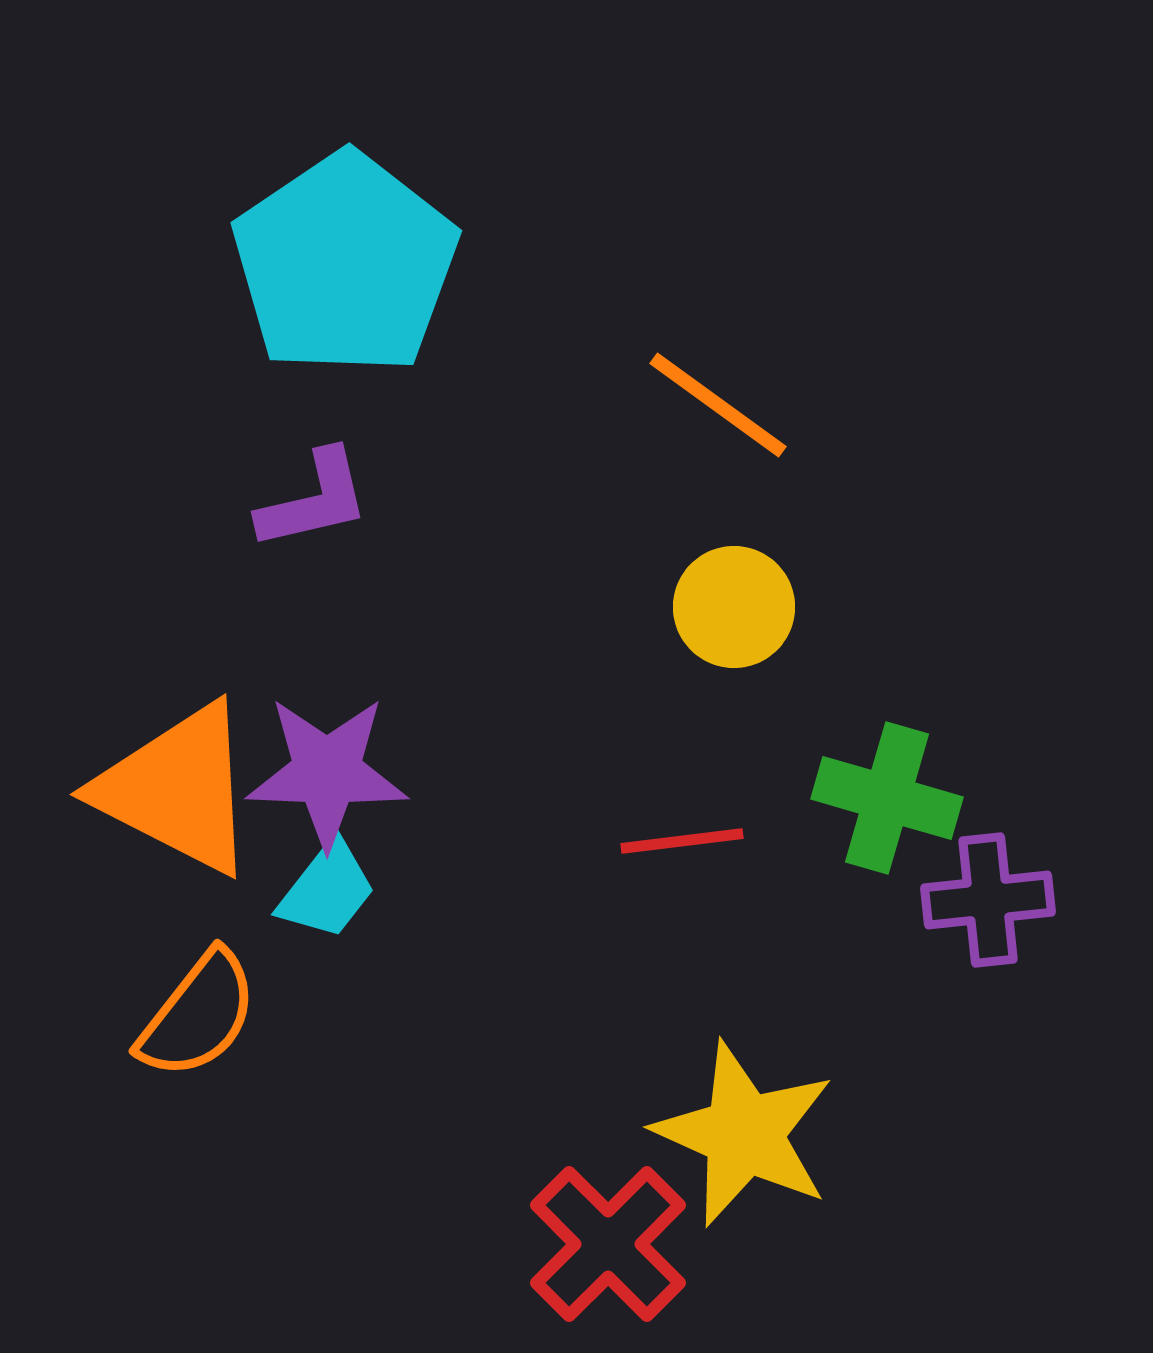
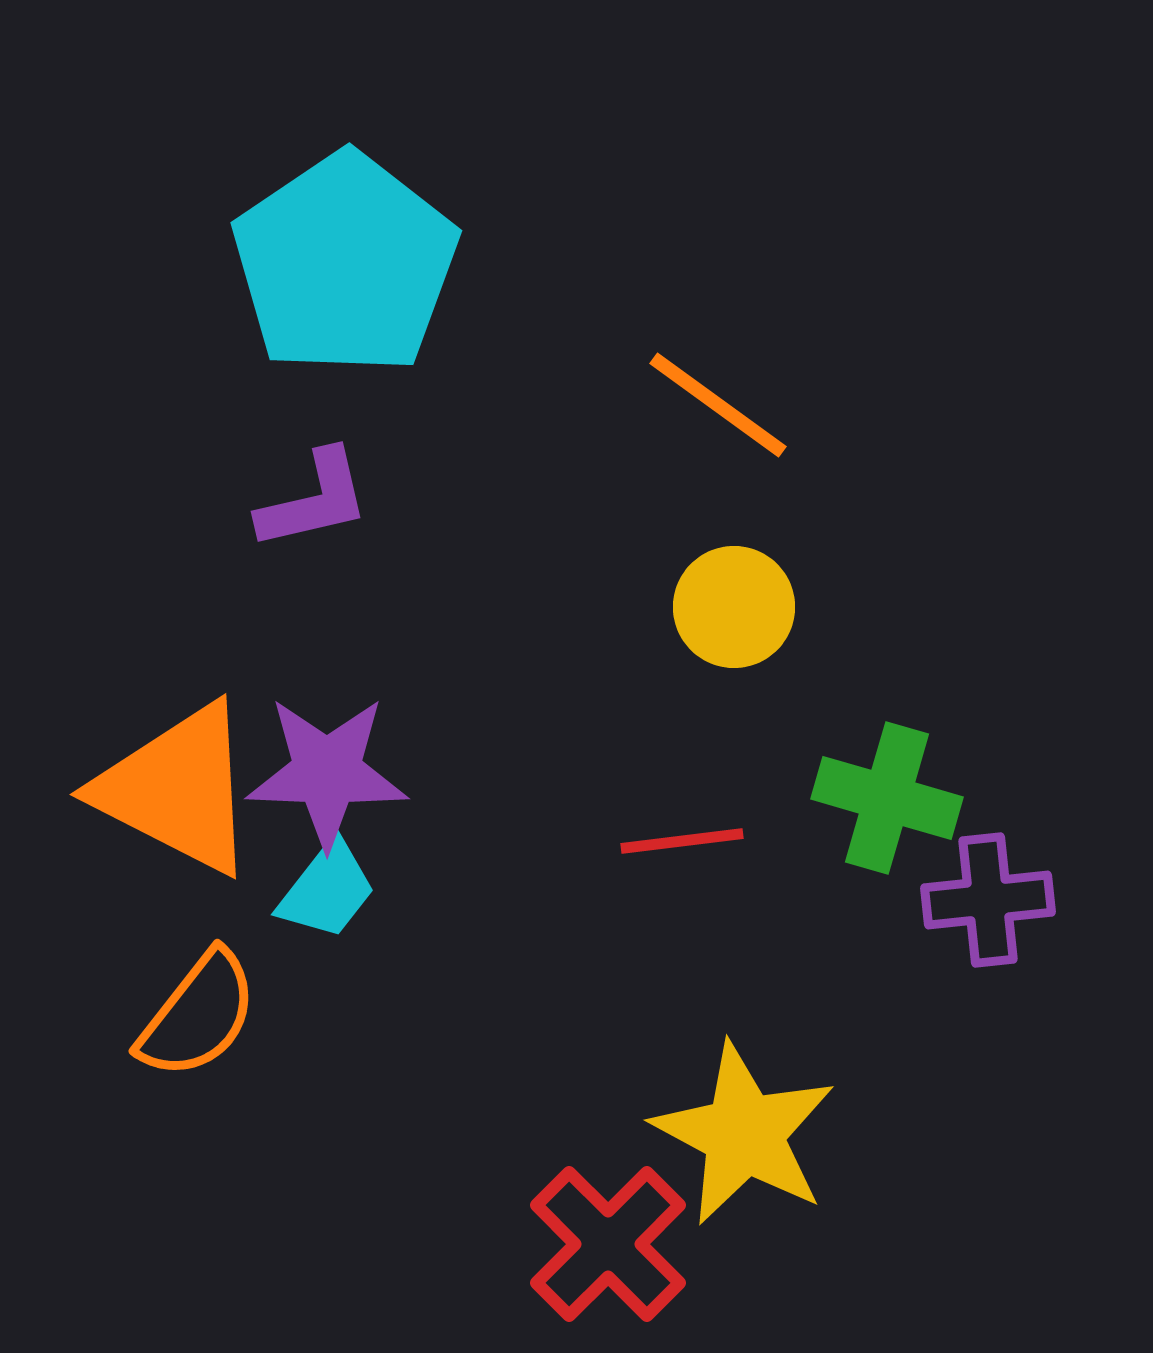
yellow star: rotated 4 degrees clockwise
